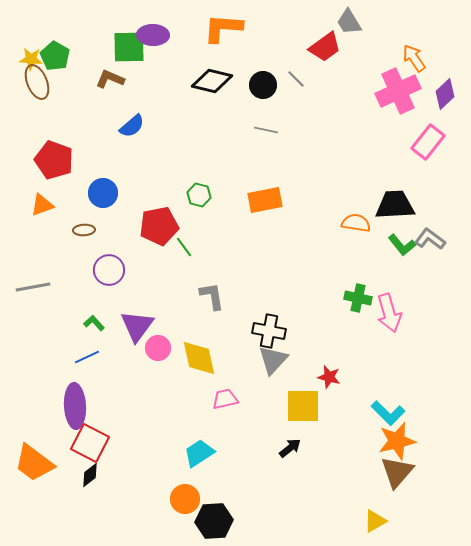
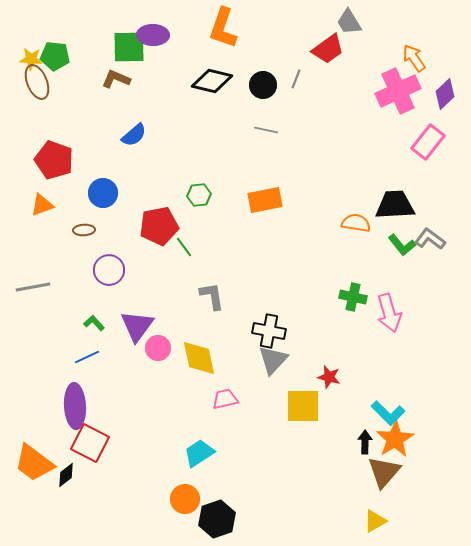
orange L-shape at (223, 28): rotated 75 degrees counterclockwise
red trapezoid at (325, 47): moved 3 px right, 2 px down
green pentagon at (55, 56): rotated 24 degrees counterclockwise
brown L-shape at (110, 79): moved 6 px right
gray line at (296, 79): rotated 66 degrees clockwise
blue semicircle at (132, 126): moved 2 px right, 9 px down
green hexagon at (199, 195): rotated 20 degrees counterclockwise
green cross at (358, 298): moved 5 px left, 1 px up
orange star at (397, 441): moved 2 px left, 2 px up; rotated 18 degrees counterclockwise
black arrow at (290, 448): moved 75 px right, 6 px up; rotated 50 degrees counterclockwise
brown triangle at (397, 472): moved 13 px left
black diamond at (90, 475): moved 24 px left
black hexagon at (214, 521): moved 3 px right, 2 px up; rotated 15 degrees counterclockwise
